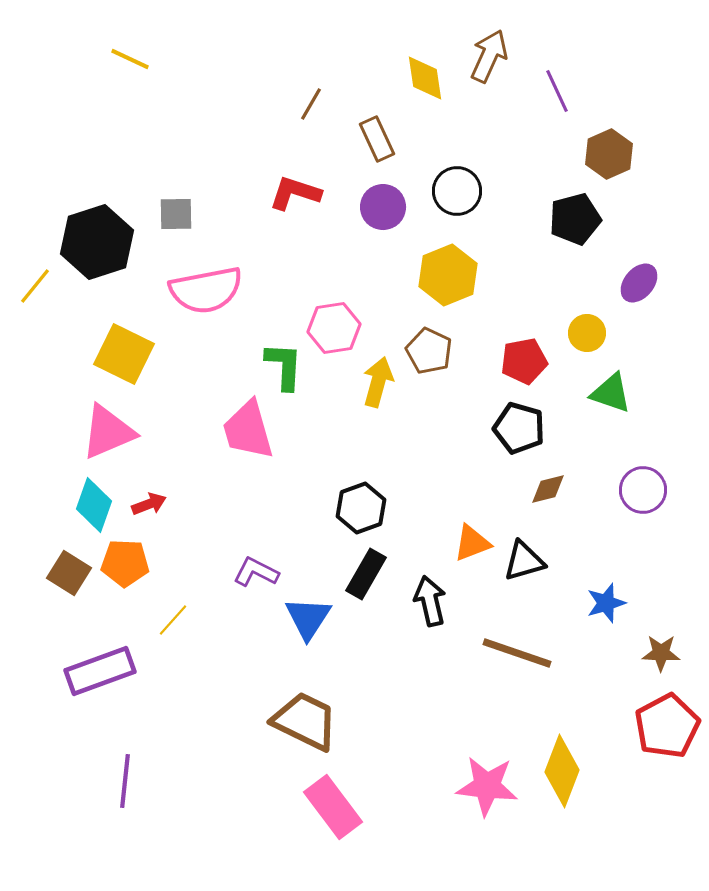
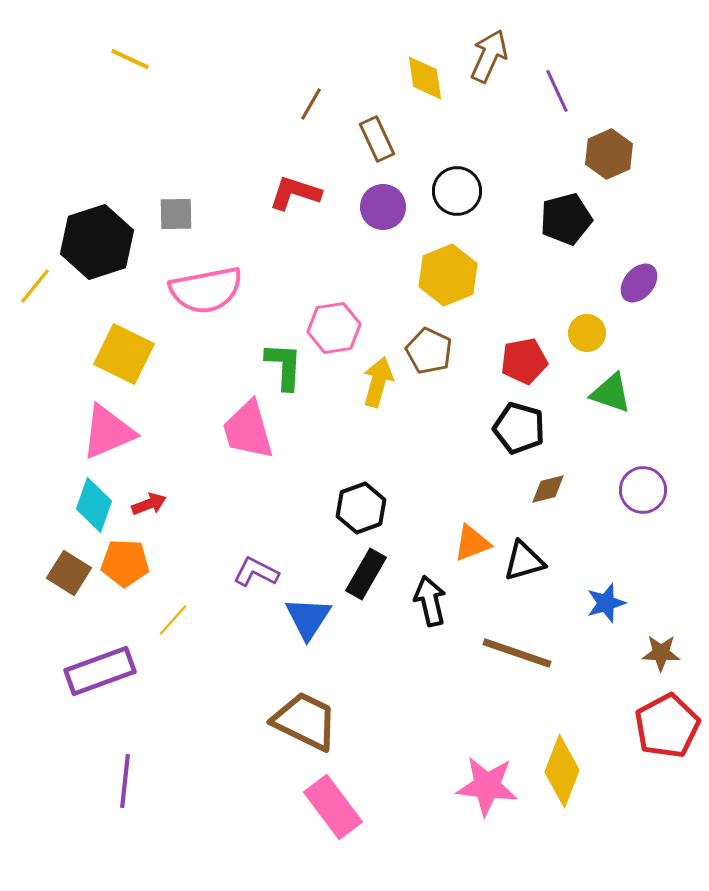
black pentagon at (575, 219): moved 9 px left
